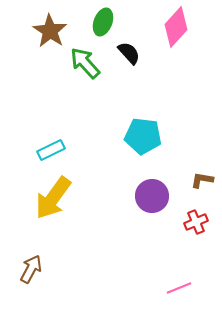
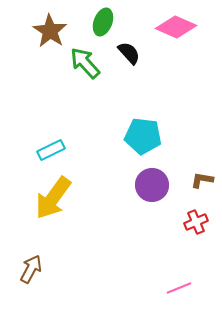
pink diamond: rotated 72 degrees clockwise
purple circle: moved 11 px up
